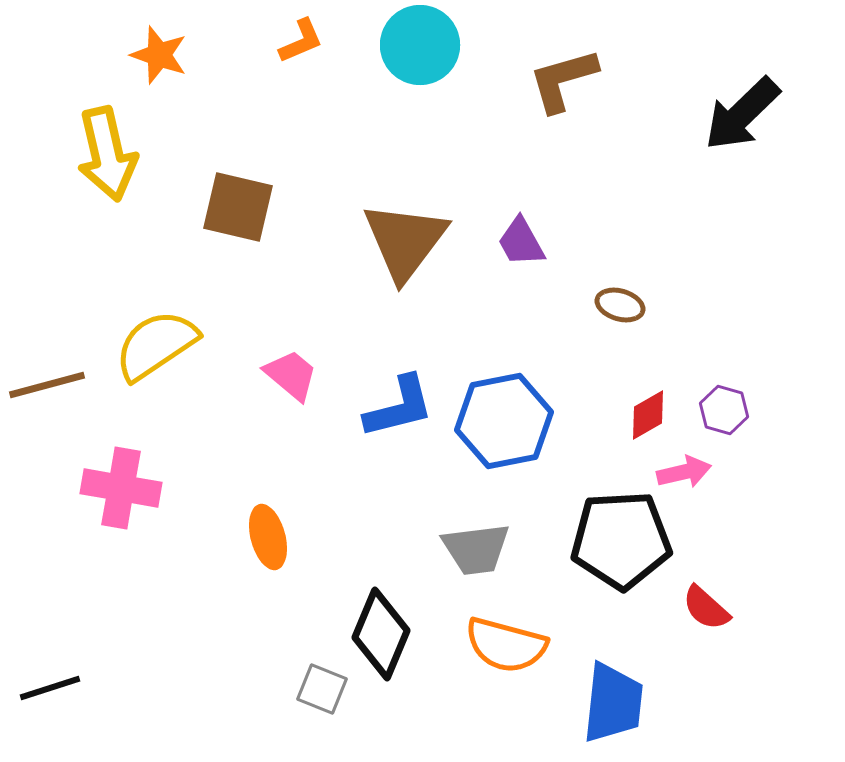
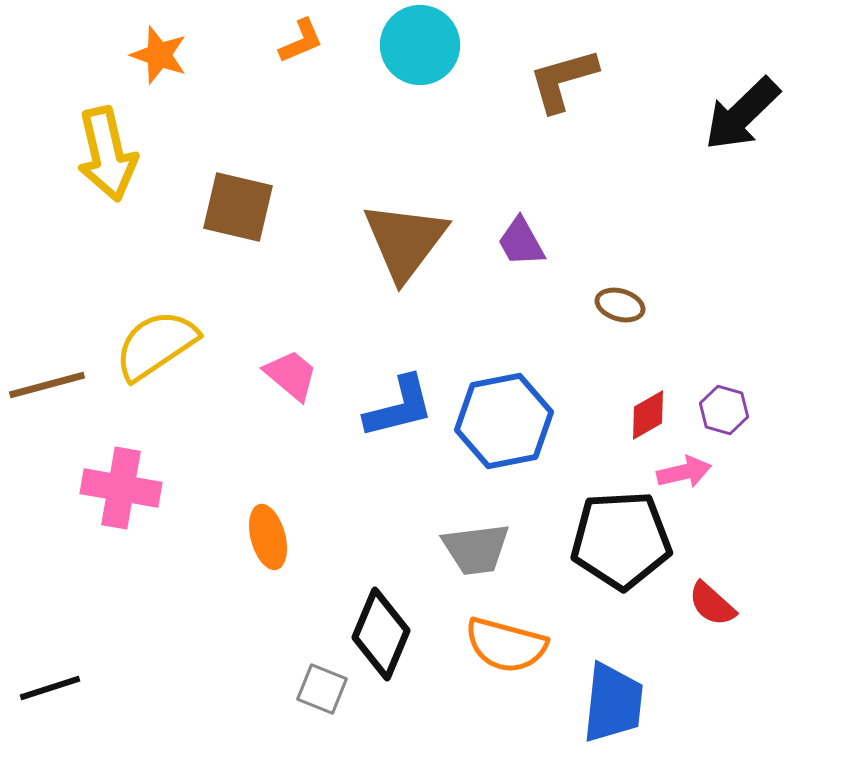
red semicircle: moved 6 px right, 4 px up
